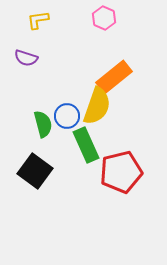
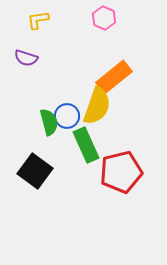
green semicircle: moved 6 px right, 2 px up
